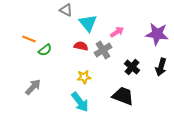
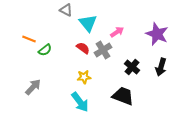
purple star: rotated 15 degrees clockwise
red semicircle: moved 2 px right, 2 px down; rotated 24 degrees clockwise
